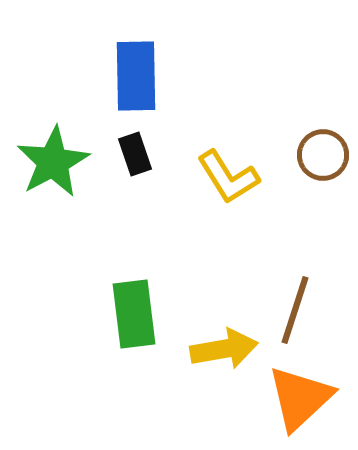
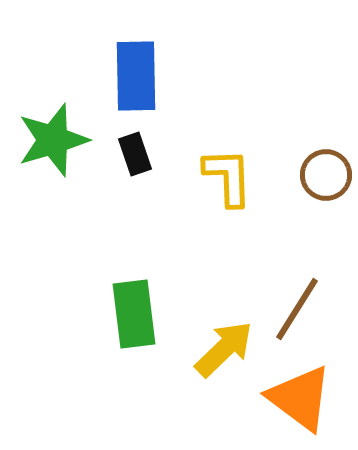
brown circle: moved 3 px right, 20 px down
green star: moved 22 px up; rotated 12 degrees clockwise
yellow L-shape: rotated 150 degrees counterclockwise
brown line: moved 2 px right, 1 px up; rotated 14 degrees clockwise
yellow arrow: rotated 34 degrees counterclockwise
orange triangle: rotated 40 degrees counterclockwise
